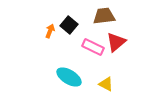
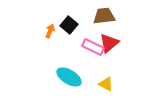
red triangle: moved 7 px left, 1 px down
